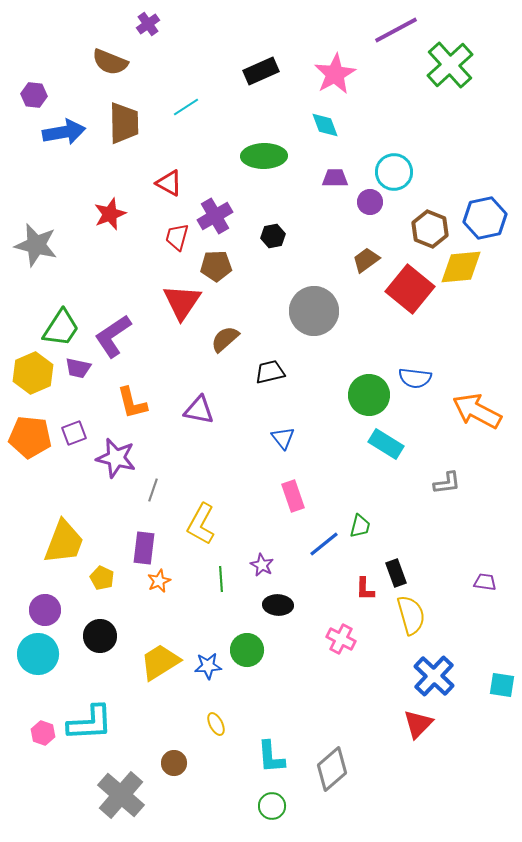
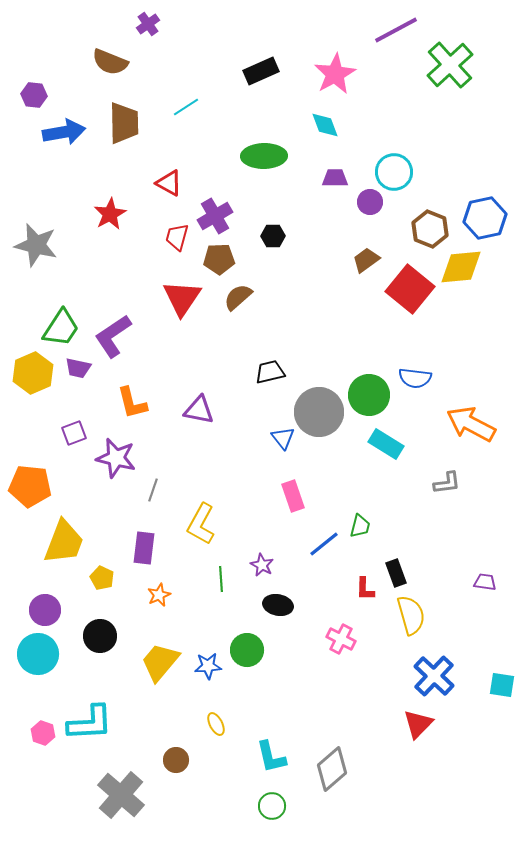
red star at (110, 214): rotated 8 degrees counterclockwise
black hexagon at (273, 236): rotated 10 degrees clockwise
brown pentagon at (216, 266): moved 3 px right, 7 px up
red triangle at (182, 302): moved 4 px up
gray circle at (314, 311): moved 5 px right, 101 px down
brown semicircle at (225, 339): moved 13 px right, 42 px up
orange arrow at (477, 411): moved 6 px left, 13 px down
orange pentagon at (30, 437): moved 49 px down
orange star at (159, 581): moved 14 px down
black ellipse at (278, 605): rotated 8 degrees clockwise
yellow trapezoid at (160, 662): rotated 18 degrees counterclockwise
cyan L-shape at (271, 757): rotated 9 degrees counterclockwise
brown circle at (174, 763): moved 2 px right, 3 px up
